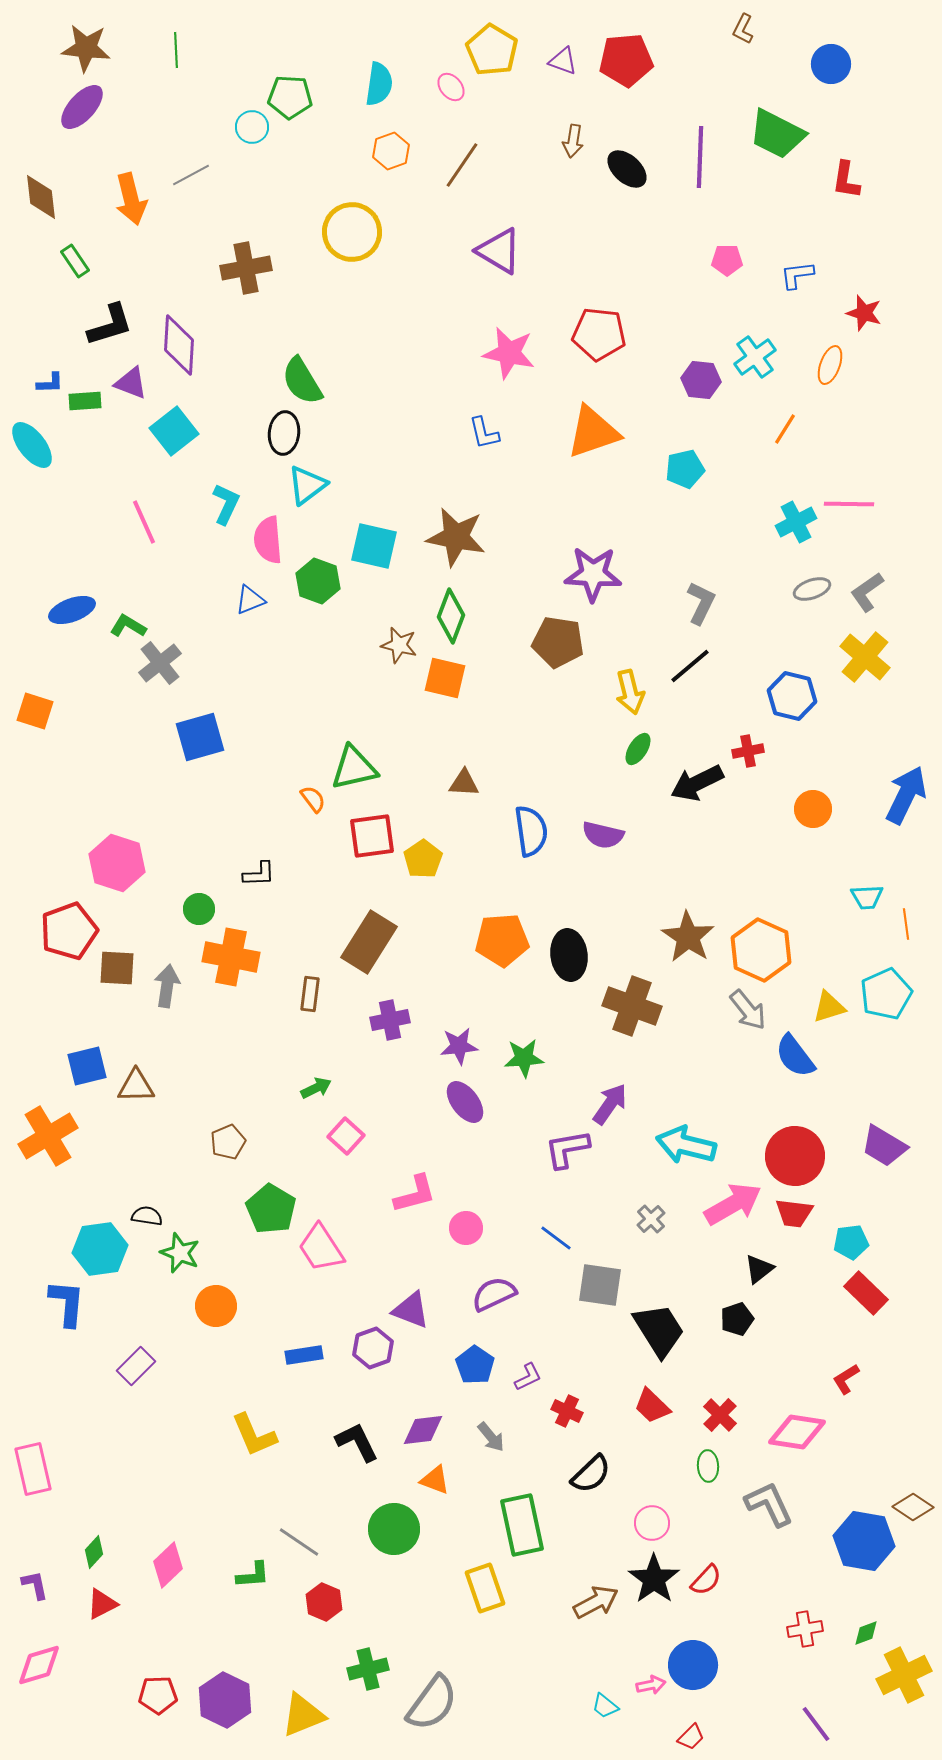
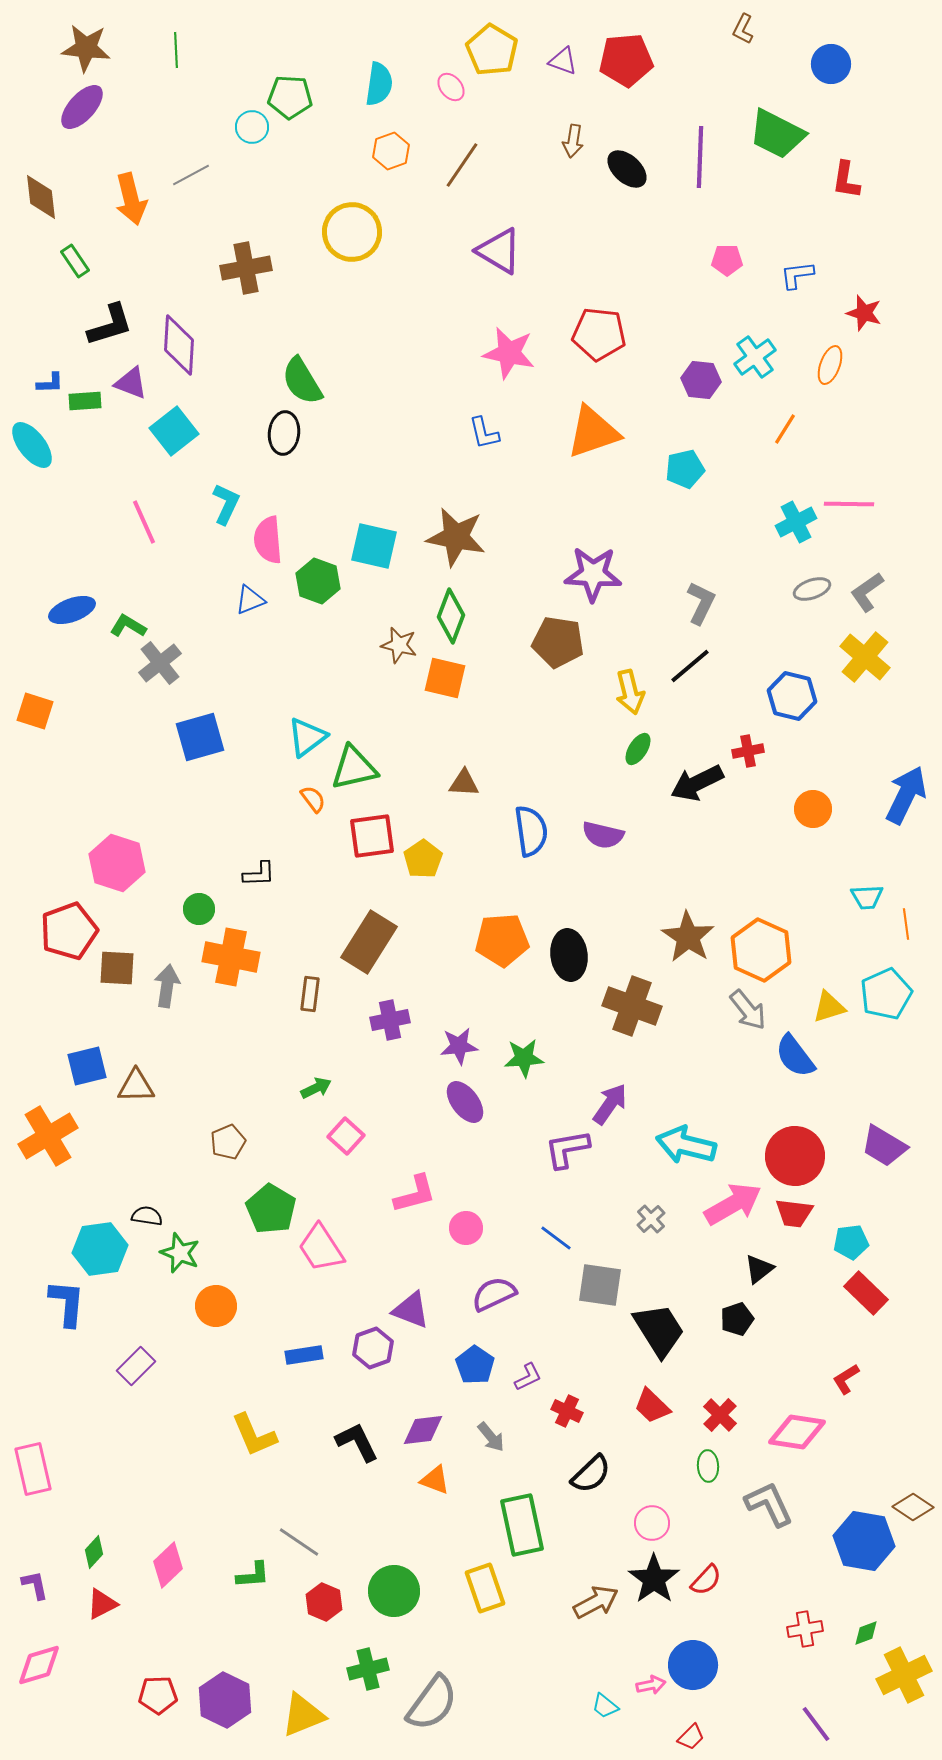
cyan triangle at (307, 485): moved 252 px down
green circle at (394, 1529): moved 62 px down
